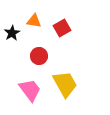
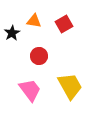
red square: moved 2 px right, 4 px up
yellow trapezoid: moved 5 px right, 2 px down
